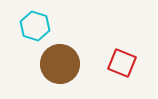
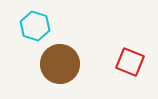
red square: moved 8 px right, 1 px up
